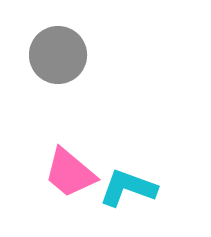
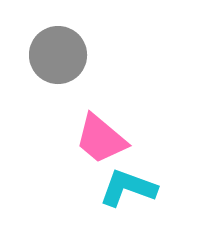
pink trapezoid: moved 31 px right, 34 px up
